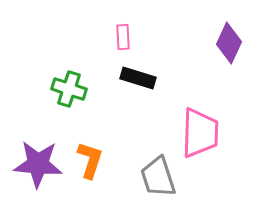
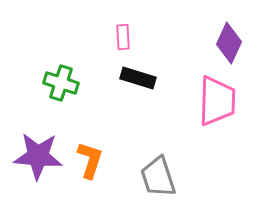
green cross: moved 8 px left, 6 px up
pink trapezoid: moved 17 px right, 32 px up
purple star: moved 8 px up
